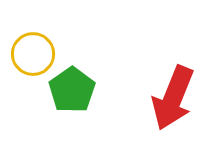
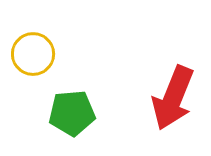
green pentagon: moved 23 px down; rotated 30 degrees clockwise
